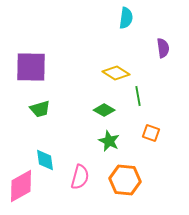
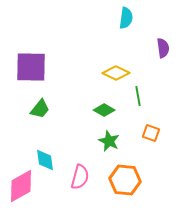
yellow diamond: rotated 8 degrees counterclockwise
green trapezoid: rotated 35 degrees counterclockwise
